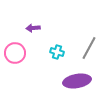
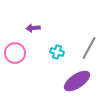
purple ellipse: rotated 24 degrees counterclockwise
